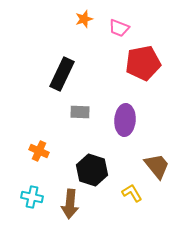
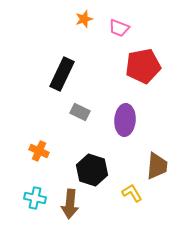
red pentagon: moved 3 px down
gray rectangle: rotated 24 degrees clockwise
brown trapezoid: rotated 44 degrees clockwise
cyan cross: moved 3 px right, 1 px down
